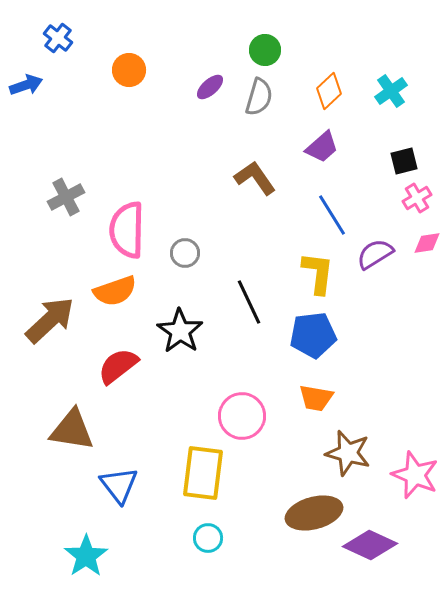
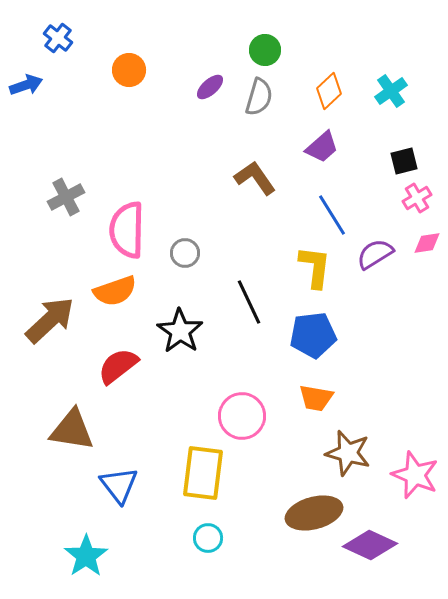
yellow L-shape: moved 3 px left, 6 px up
